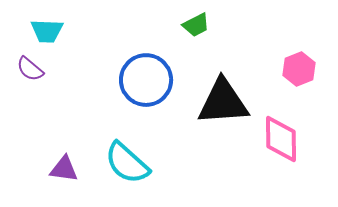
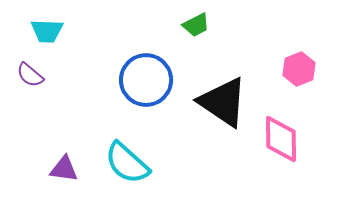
purple semicircle: moved 6 px down
black triangle: rotated 38 degrees clockwise
